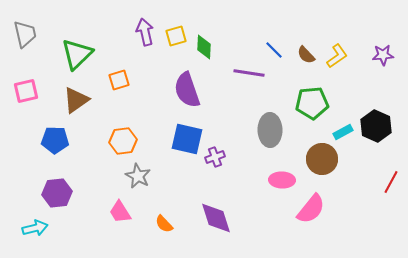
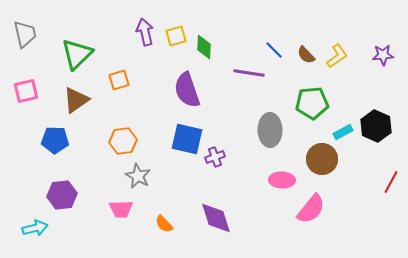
purple hexagon: moved 5 px right, 2 px down
pink trapezoid: moved 1 px right, 3 px up; rotated 60 degrees counterclockwise
